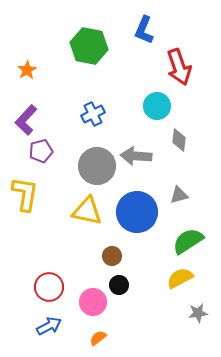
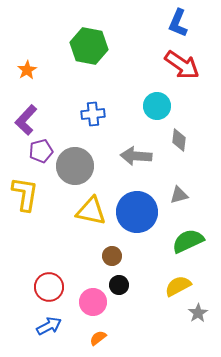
blue L-shape: moved 34 px right, 7 px up
red arrow: moved 3 px right, 2 px up; rotated 36 degrees counterclockwise
blue cross: rotated 20 degrees clockwise
gray circle: moved 22 px left
yellow triangle: moved 4 px right
green semicircle: rotated 8 degrees clockwise
yellow semicircle: moved 2 px left, 8 px down
gray star: rotated 24 degrees counterclockwise
